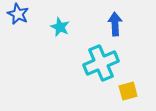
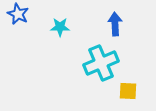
cyan star: rotated 24 degrees counterclockwise
yellow square: rotated 18 degrees clockwise
